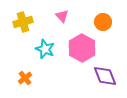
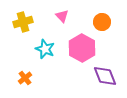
orange circle: moved 1 px left
